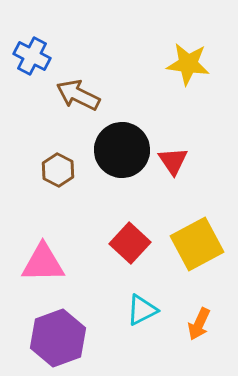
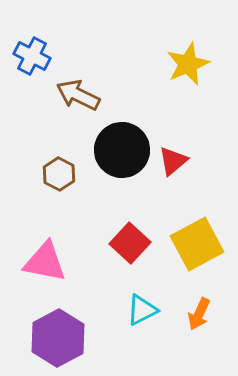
yellow star: rotated 30 degrees counterclockwise
red triangle: rotated 24 degrees clockwise
brown hexagon: moved 1 px right, 4 px down
pink triangle: moved 2 px right, 1 px up; rotated 12 degrees clockwise
orange arrow: moved 10 px up
purple hexagon: rotated 8 degrees counterclockwise
